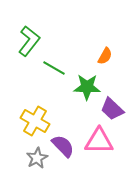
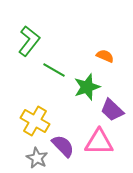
orange semicircle: rotated 96 degrees counterclockwise
green line: moved 2 px down
green star: rotated 20 degrees counterclockwise
purple trapezoid: moved 1 px down
pink triangle: moved 1 px down
gray star: rotated 15 degrees counterclockwise
